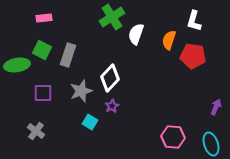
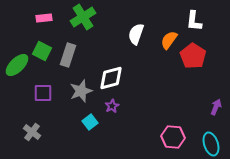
green cross: moved 29 px left
white L-shape: rotated 10 degrees counterclockwise
orange semicircle: rotated 18 degrees clockwise
green square: moved 1 px down
red pentagon: rotated 25 degrees clockwise
green ellipse: rotated 35 degrees counterclockwise
white diamond: moved 1 px right; rotated 32 degrees clockwise
cyan square: rotated 21 degrees clockwise
gray cross: moved 4 px left, 1 px down
